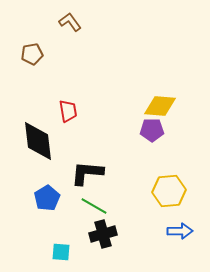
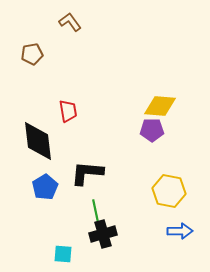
yellow hexagon: rotated 16 degrees clockwise
blue pentagon: moved 2 px left, 11 px up
green line: moved 2 px right, 7 px down; rotated 48 degrees clockwise
cyan square: moved 2 px right, 2 px down
